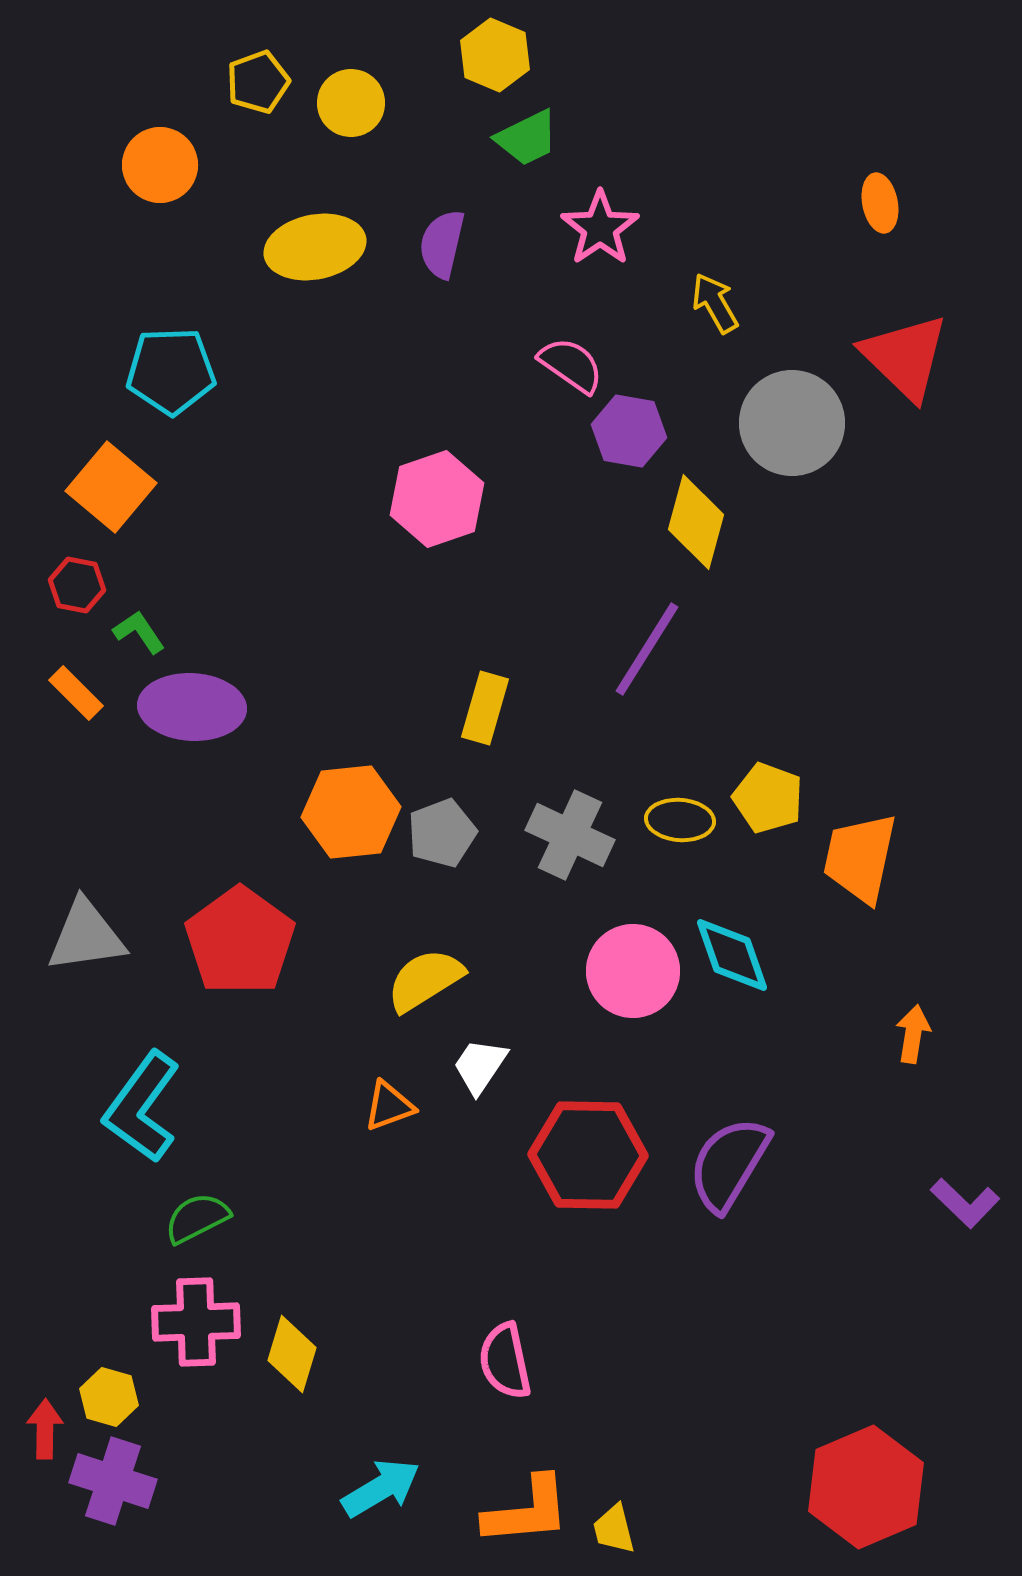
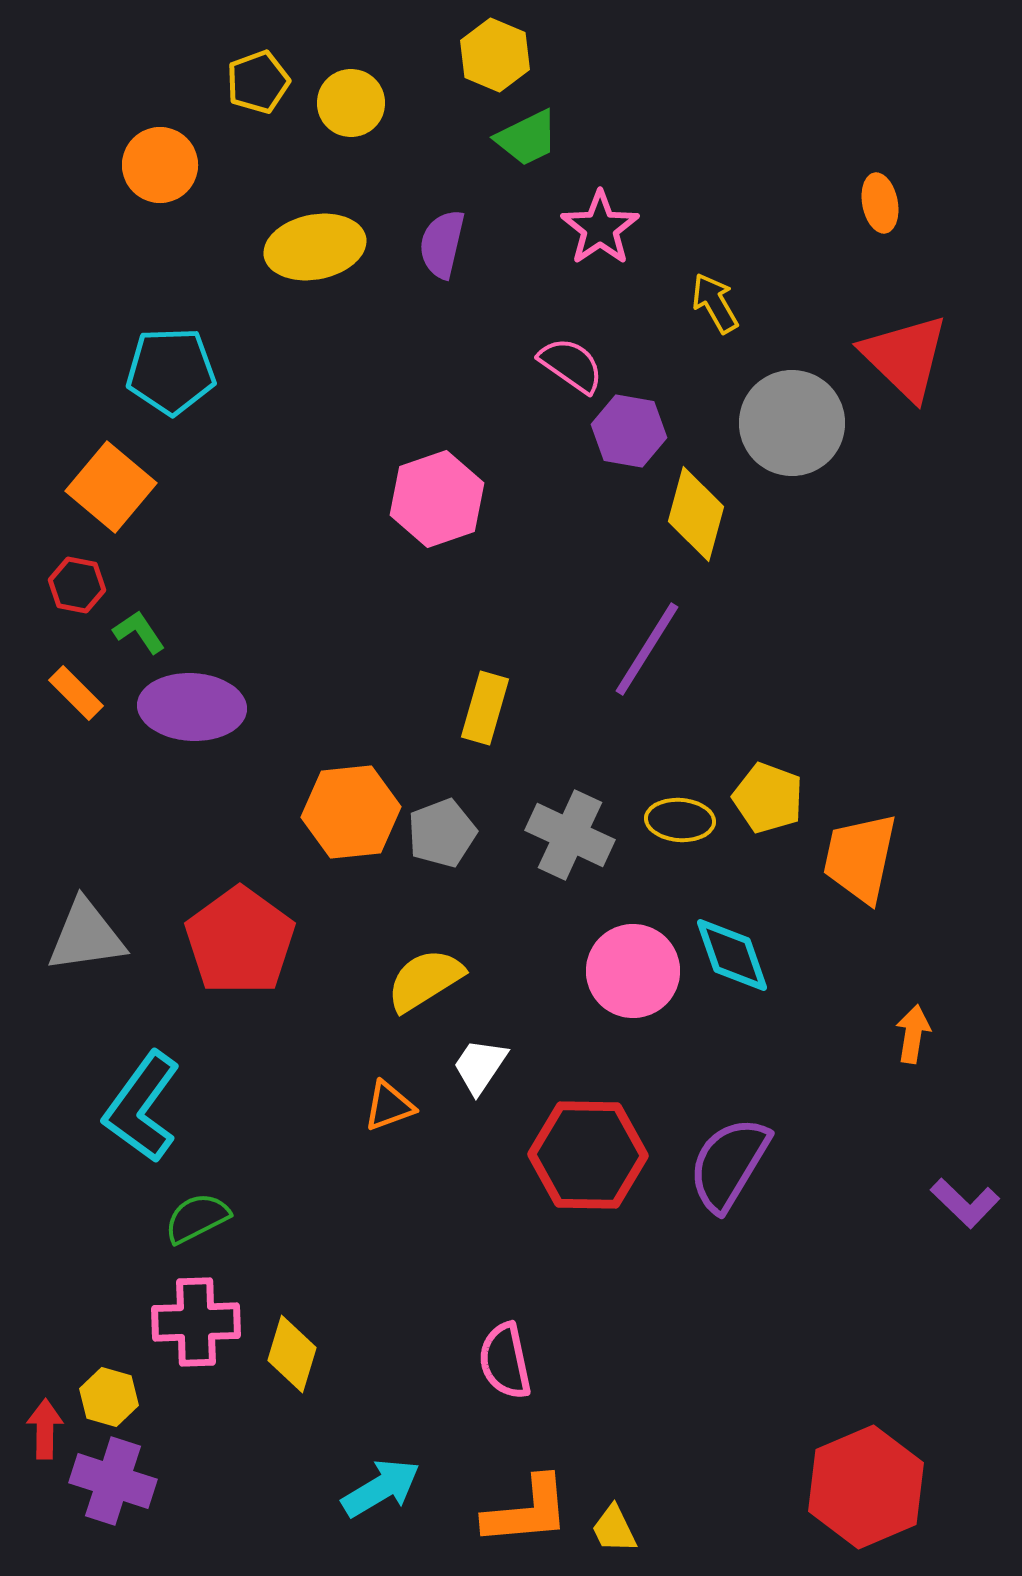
yellow diamond at (696, 522): moved 8 px up
yellow trapezoid at (614, 1529): rotated 12 degrees counterclockwise
